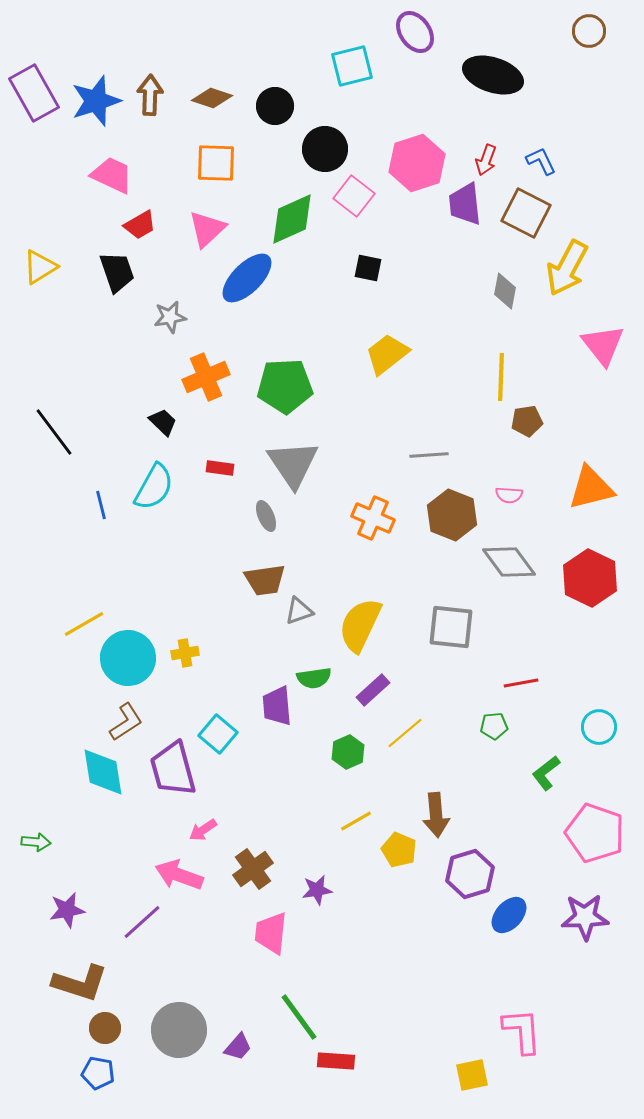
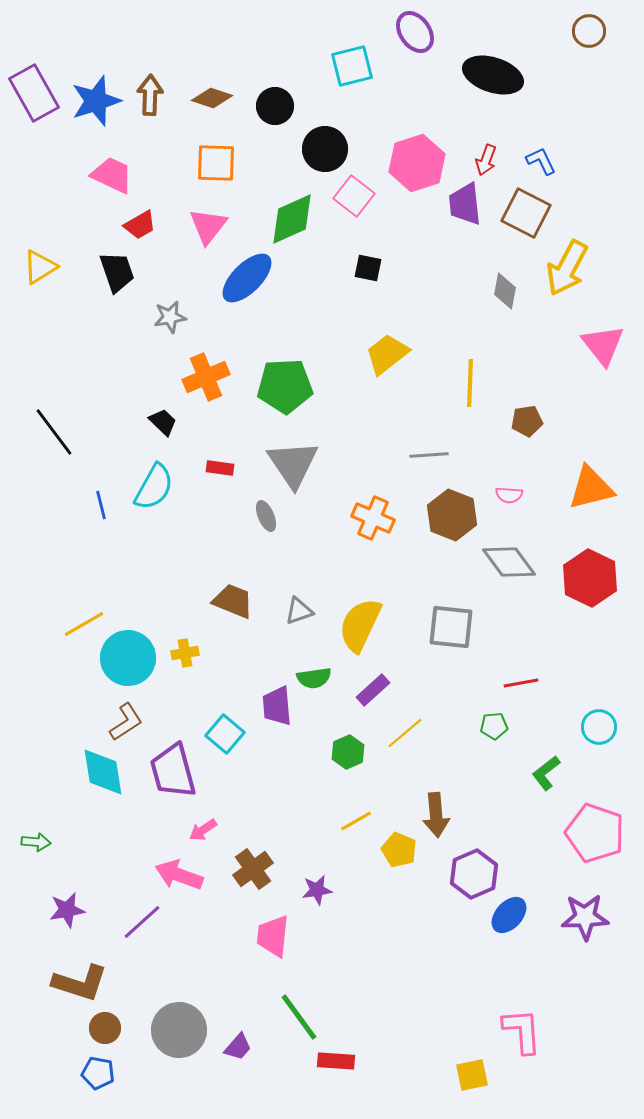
pink triangle at (207, 229): moved 1 px right, 3 px up; rotated 9 degrees counterclockwise
yellow line at (501, 377): moved 31 px left, 6 px down
brown trapezoid at (265, 580): moved 32 px left, 21 px down; rotated 150 degrees counterclockwise
cyan square at (218, 734): moved 7 px right
purple trapezoid at (173, 769): moved 2 px down
purple hexagon at (470, 874): moved 4 px right; rotated 6 degrees counterclockwise
pink trapezoid at (271, 933): moved 2 px right, 3 px down
